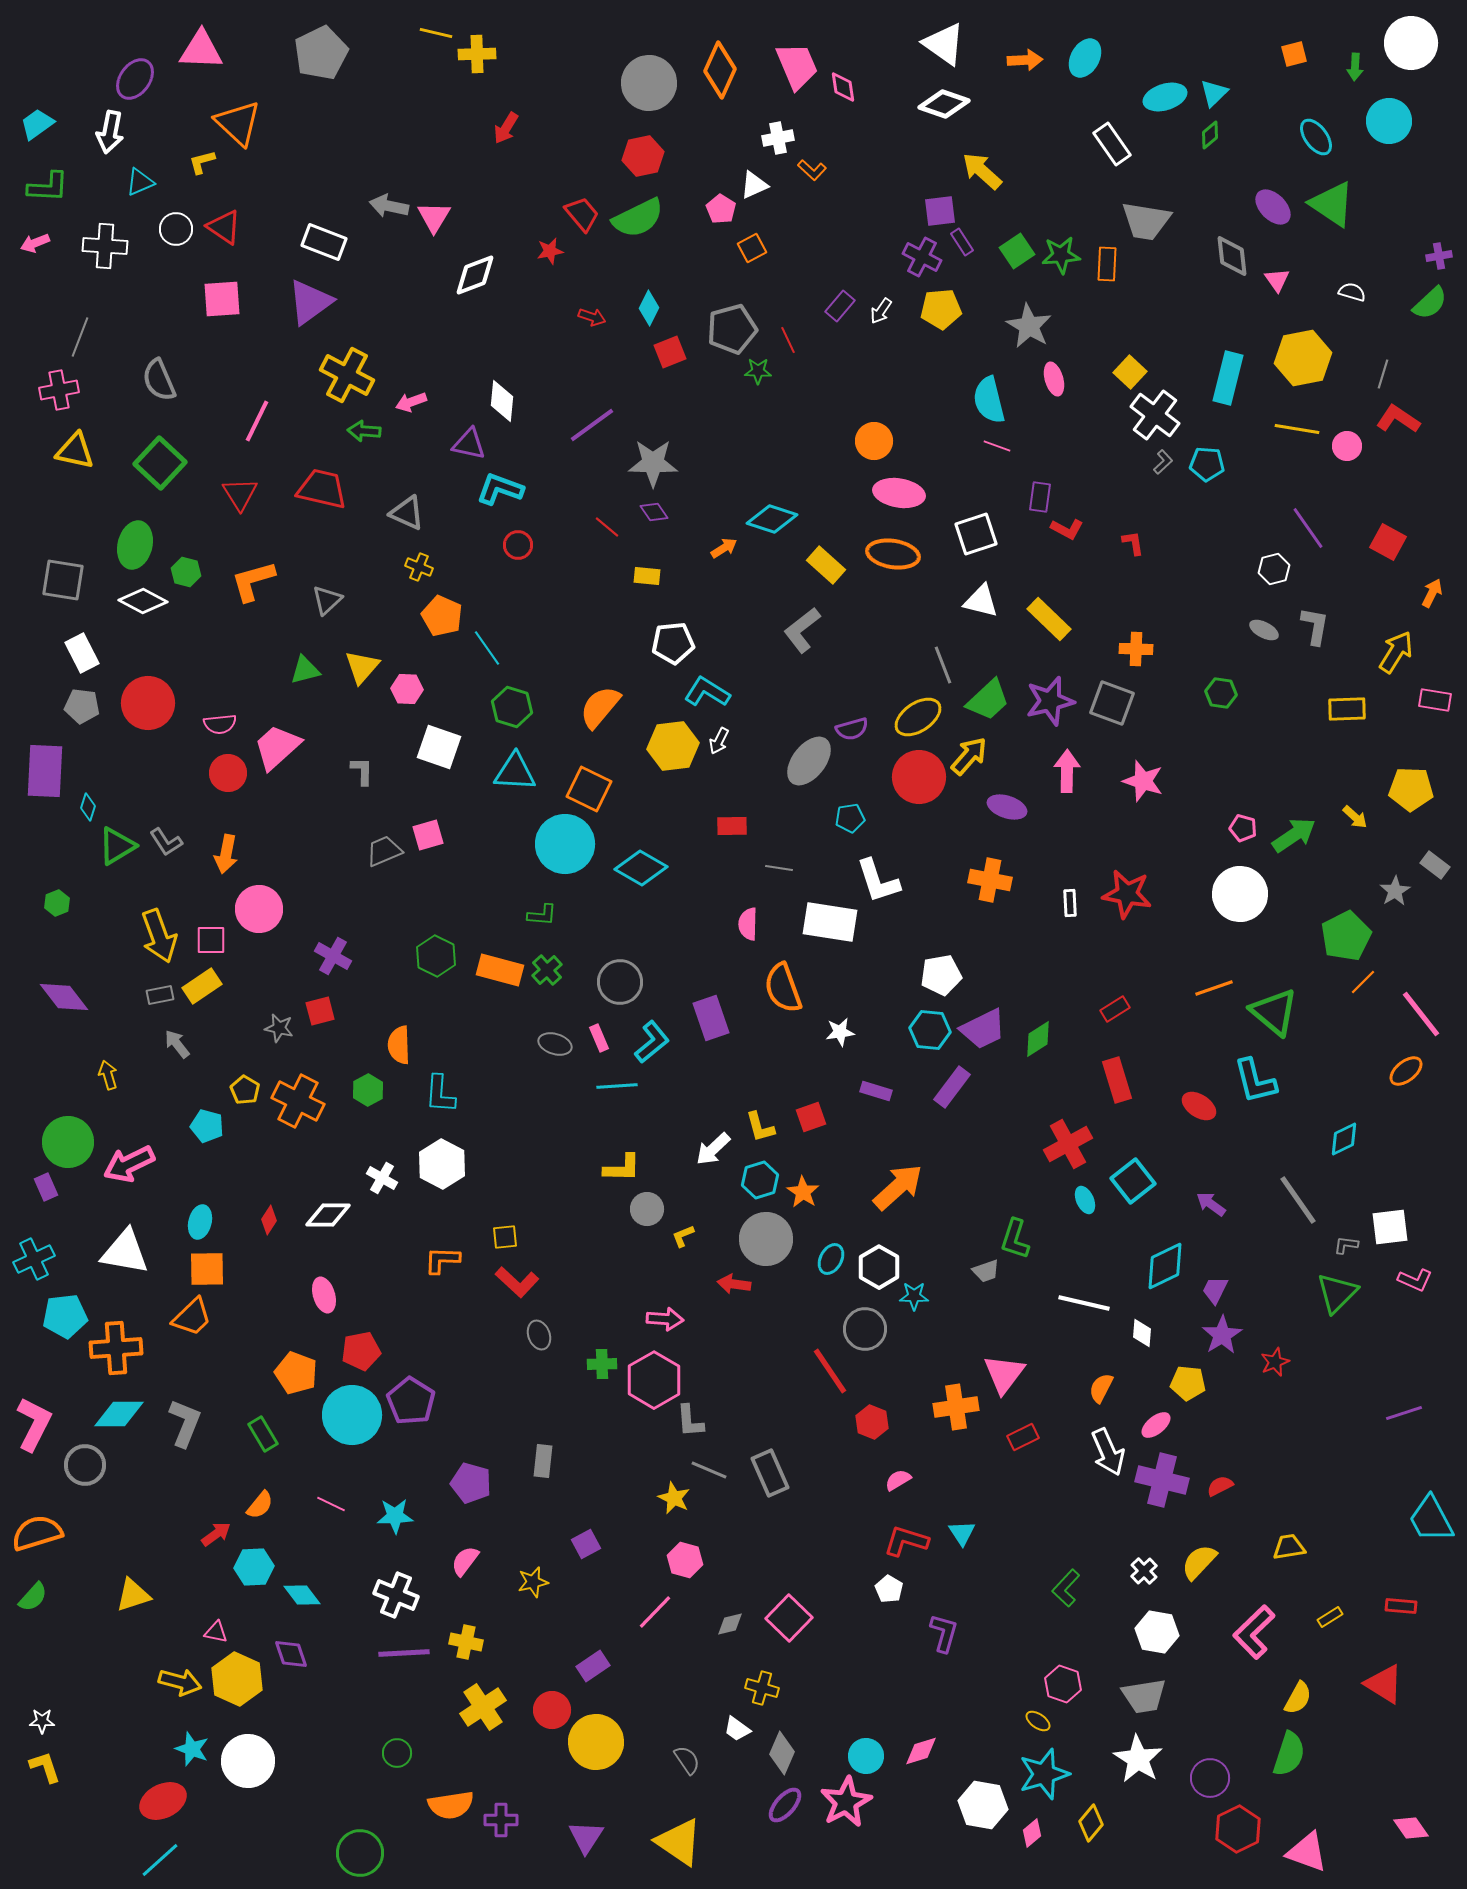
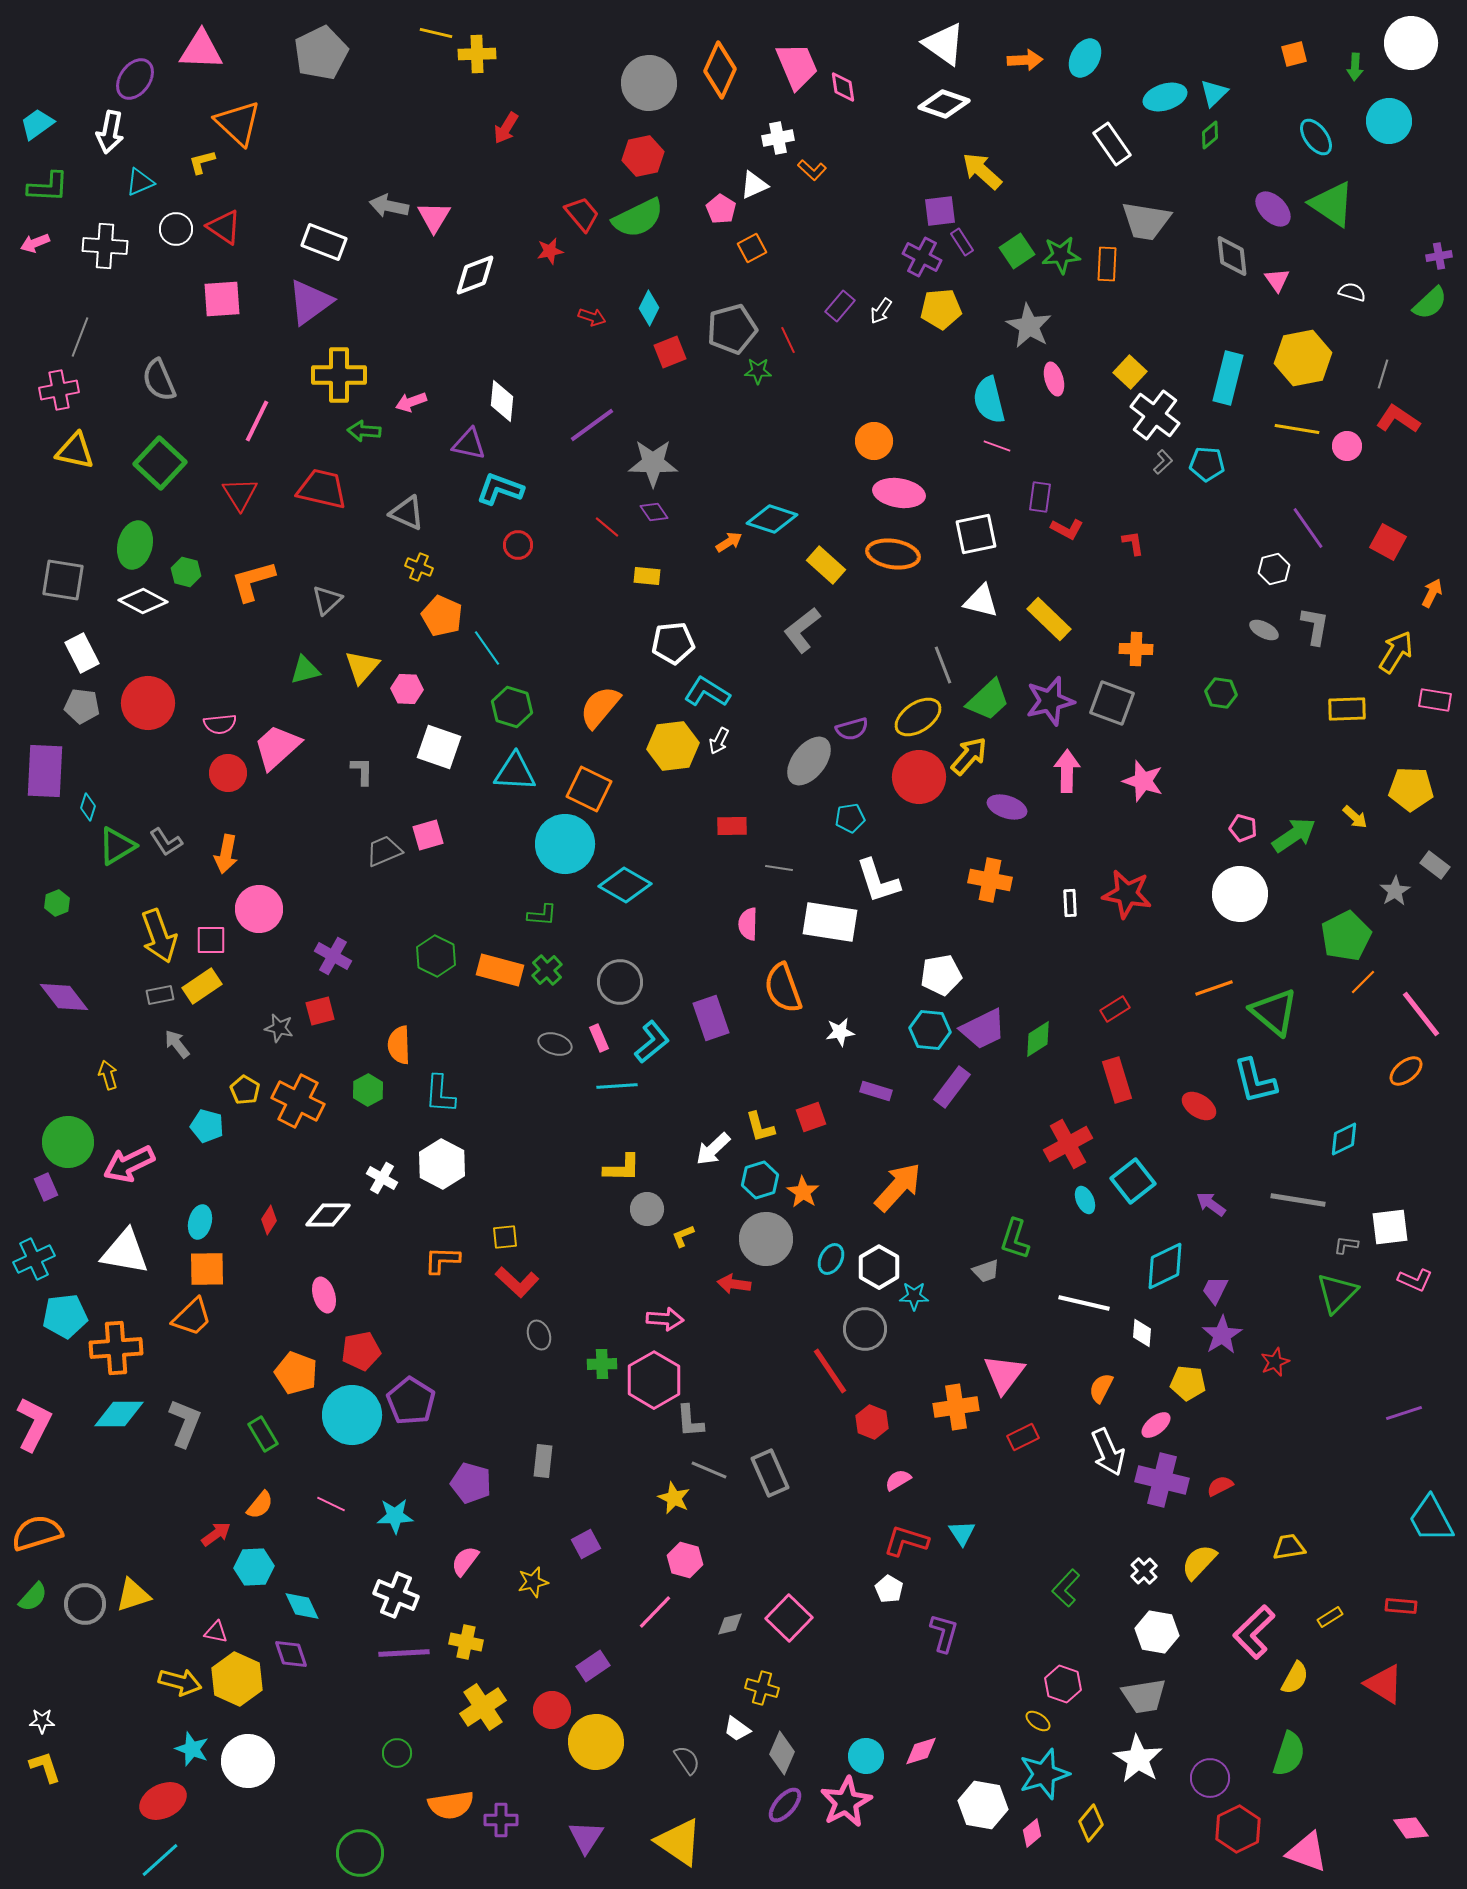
purple ellipse at (1273, 207): moved 2 px down
yellow cross at (347, 375): moved 8 px left; rotated 28 degrees counterclockwise
white square at (976, 534): rotated 6 degrees clockwise
orange arrow at (724, 548): moved 5 px right, 6 px up
cyan diamond at (641, 868): moved 16 px left, 17 px down
orange arrow at (898, 1187): rotated 6 degrees counterclockwise
gray line at (1298, 1200): rotated 46 degrees counterclockwise
gray circle at (85, 1465): moved 139 px down
cyan diamond at (302, 1595): moved 11 px down; rotated 12 degrees clockwise
yellow semicircle at (1298, 1698): moved 3 px left, 20 px up
